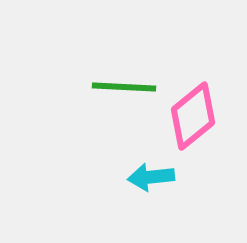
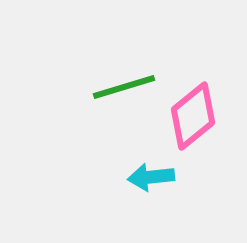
green line: rotated 20 degrees counterclockwise
